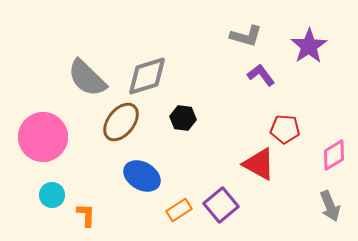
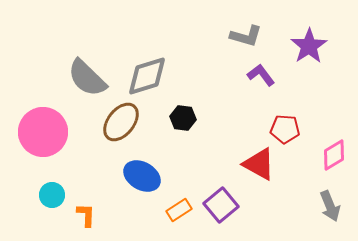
pink circle: moved 5 px up
